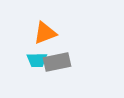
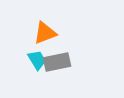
cyan trapezoid: rotated 120 degrees counterclockwise
